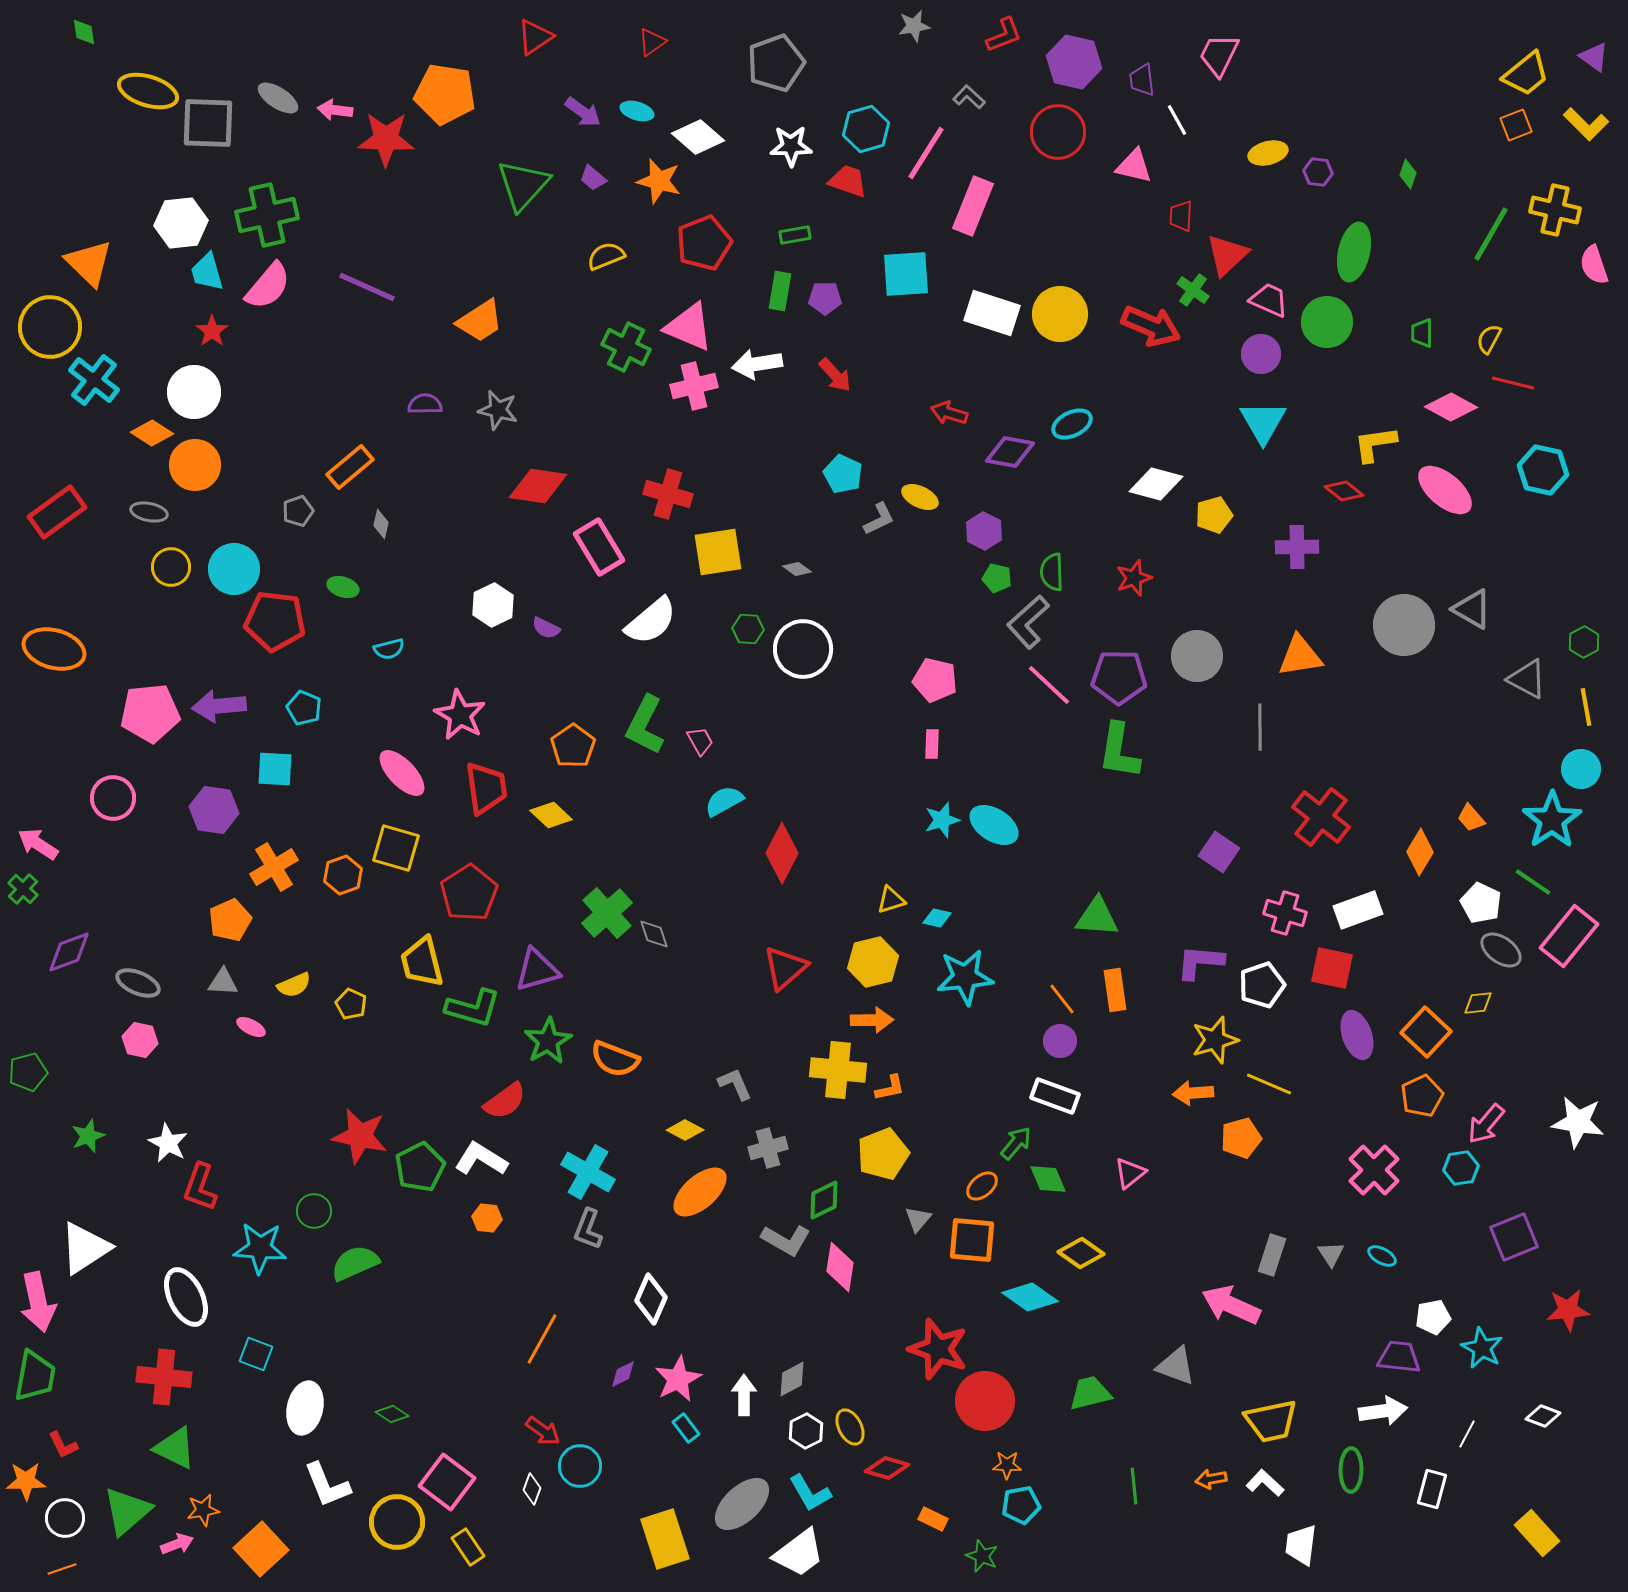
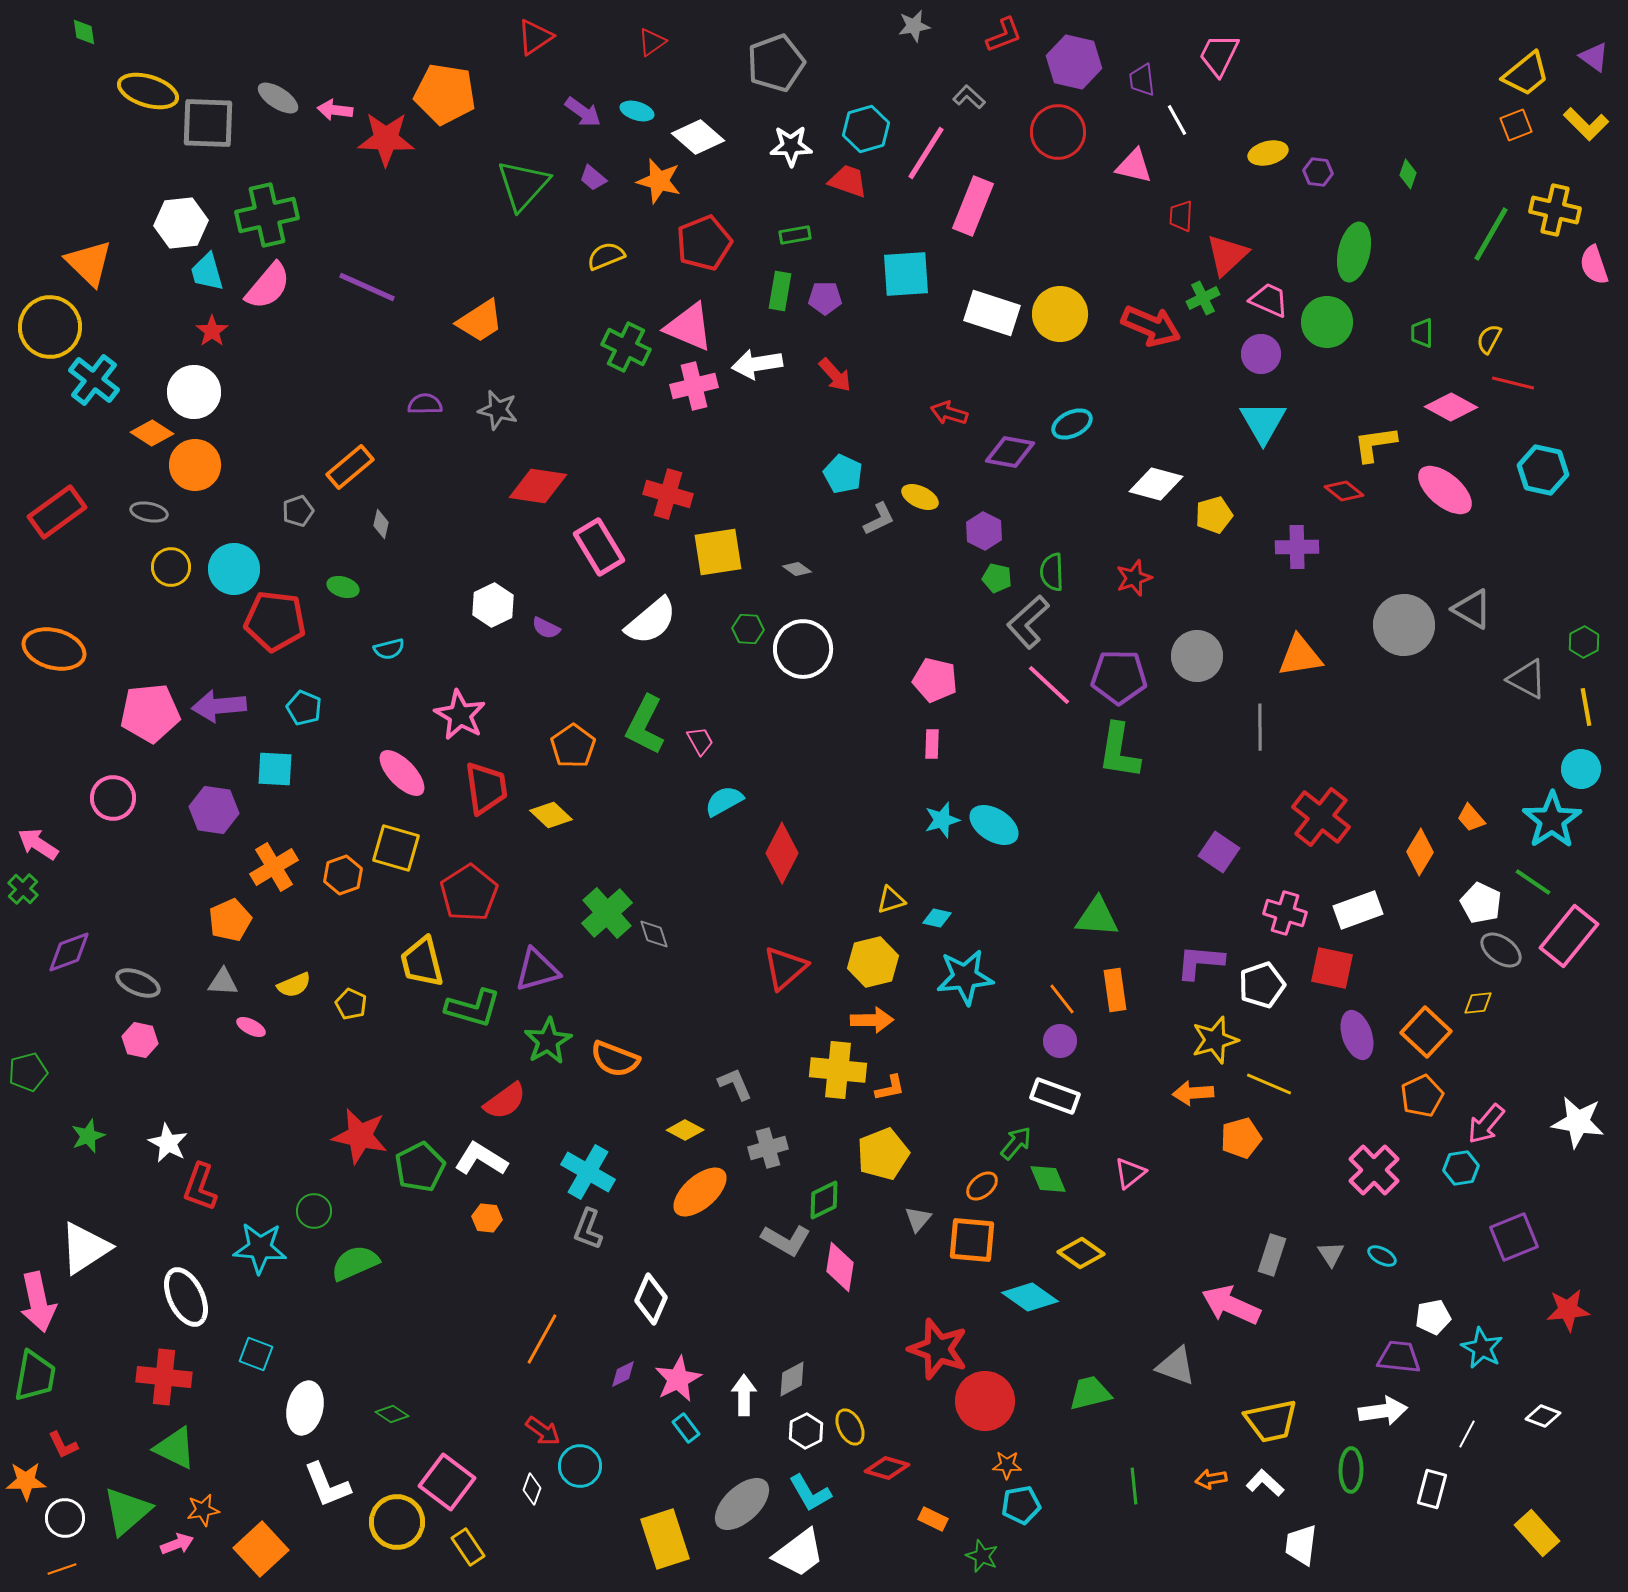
green cross at (1193, 290): moved 10 px right, 8 px down; rotated 28 degrees clockwise
